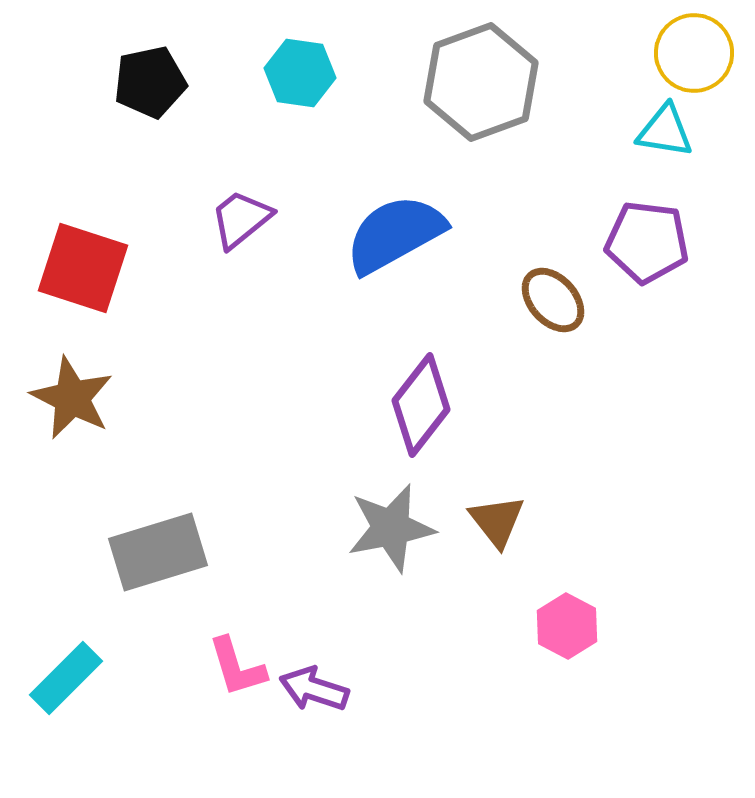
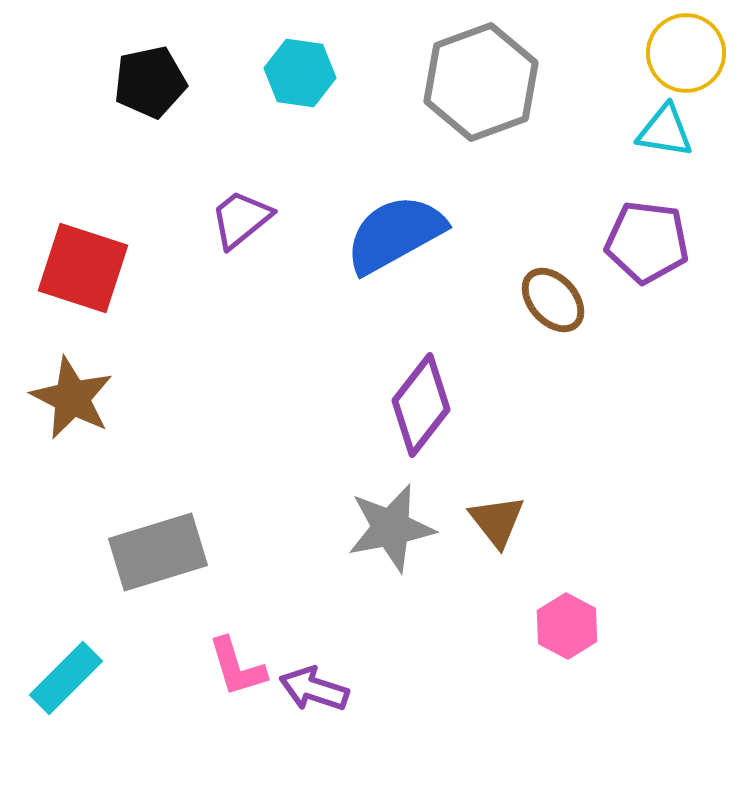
yellow circle: moved 8 px left
